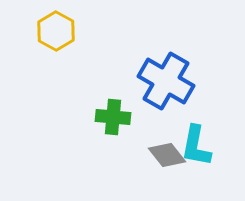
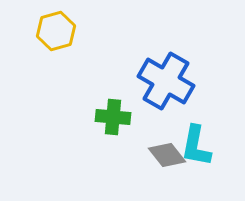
yellow hexagon: rotated 15 degrees clockwise
